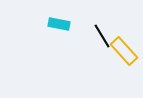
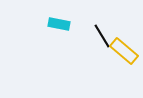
yellow rectangle: rotated 8 degrees counterclockwise
